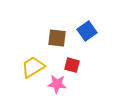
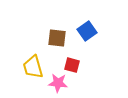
yellow trapezoid: rotated 75 degrees counterclockwise
pink star: moved 1 px right, 1 px up
